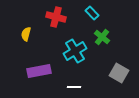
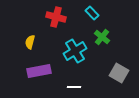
yellow semicircle: moved 4 px right, 8 px down
